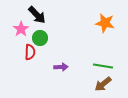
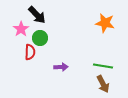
brown arrow: rotated 78 degrees counterclockwise
